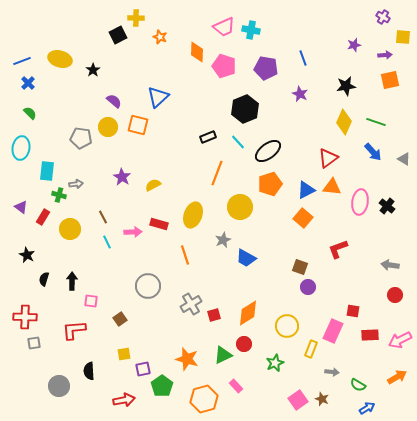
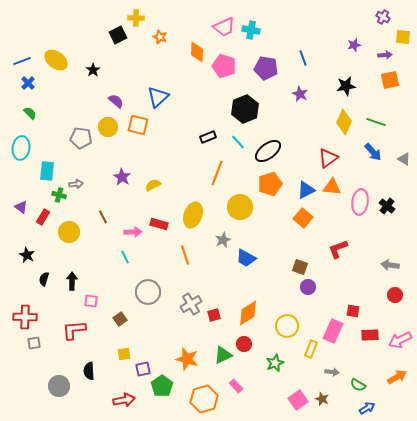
yellow ellipse at (60, 59): moved 4 px left, 1 px down; rotated 20 degrees clockwise
purple semicircle at (114, 101): moved 2 px right
yellow circle at (70, 229): moved 1 px left, 3 px down
cyan line at (107, 242): moved 18 px right, 15 px down
gray circle at (148, 286): moved 6 px down
